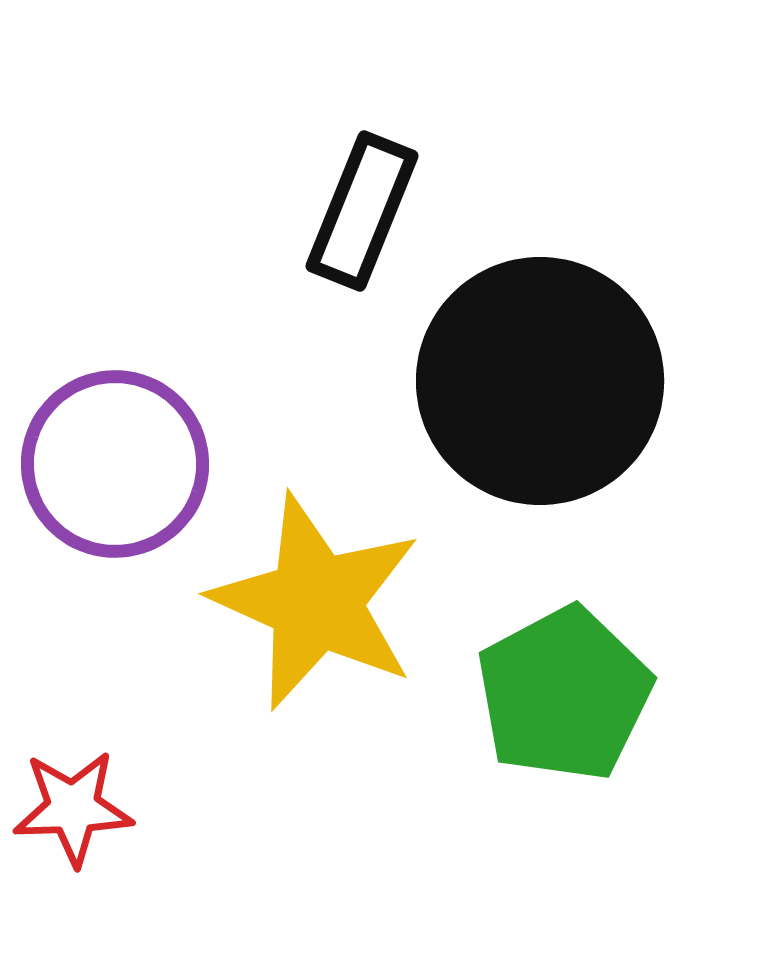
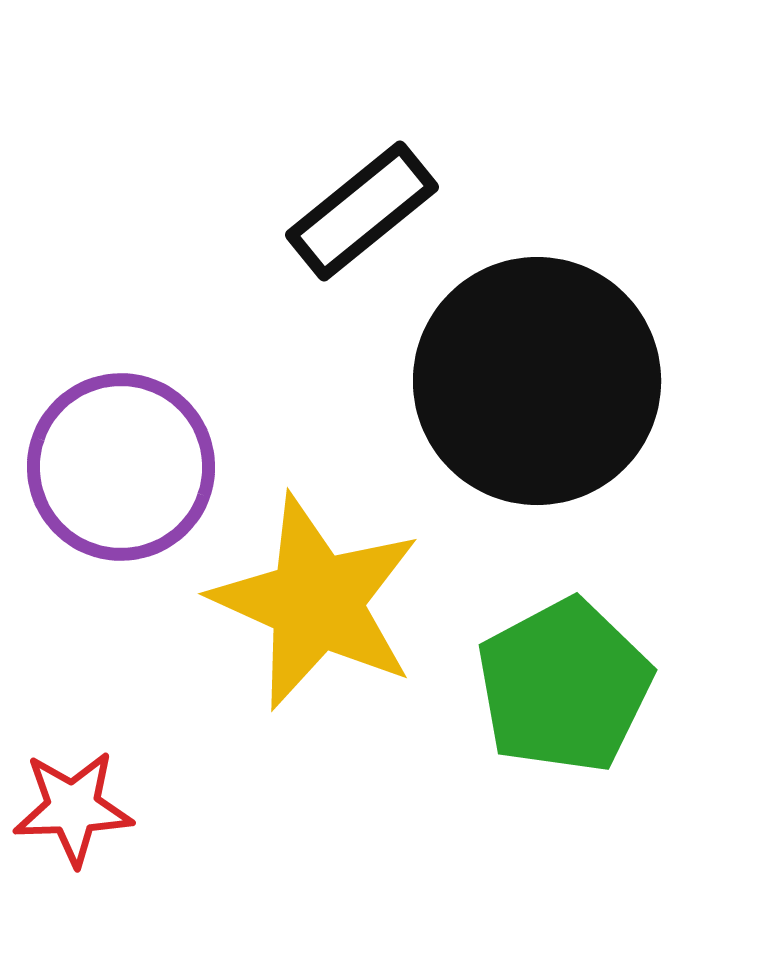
black rectangle: rotated 29 degrees clockwise
black circle: moved 3 px left
purple circle: moved 6 px right, 3 px down
green pentagon: moved 8 px up
